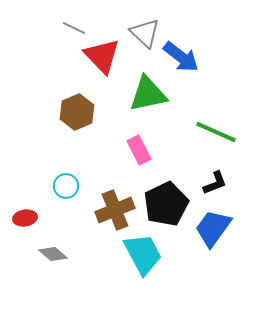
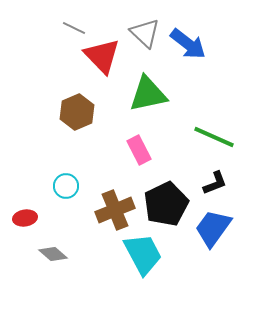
blue arrow: moved 7 px right, 13 px up
green line: moved 2 px left, 5 px down
